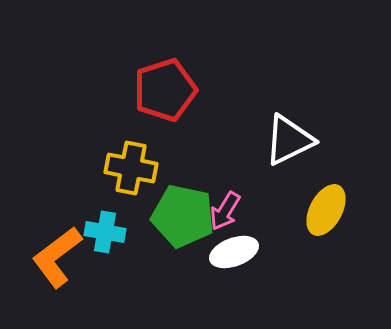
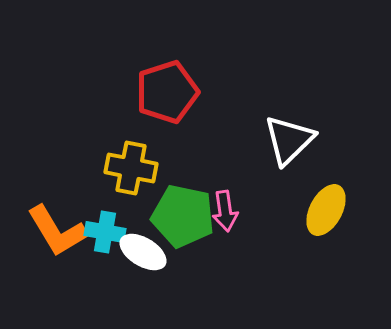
red pentagon: moved 2 px right, 2 px down
white triangle: rotated 18 degrees counterclockwise
pink arrow: rotated 39 degrees counterclockwise
white ellipse: moved 91 px left; rotated 51 degrees clockwise
orange L-shape: moved 26 px up; rotated 84 degrees counterclockwise
